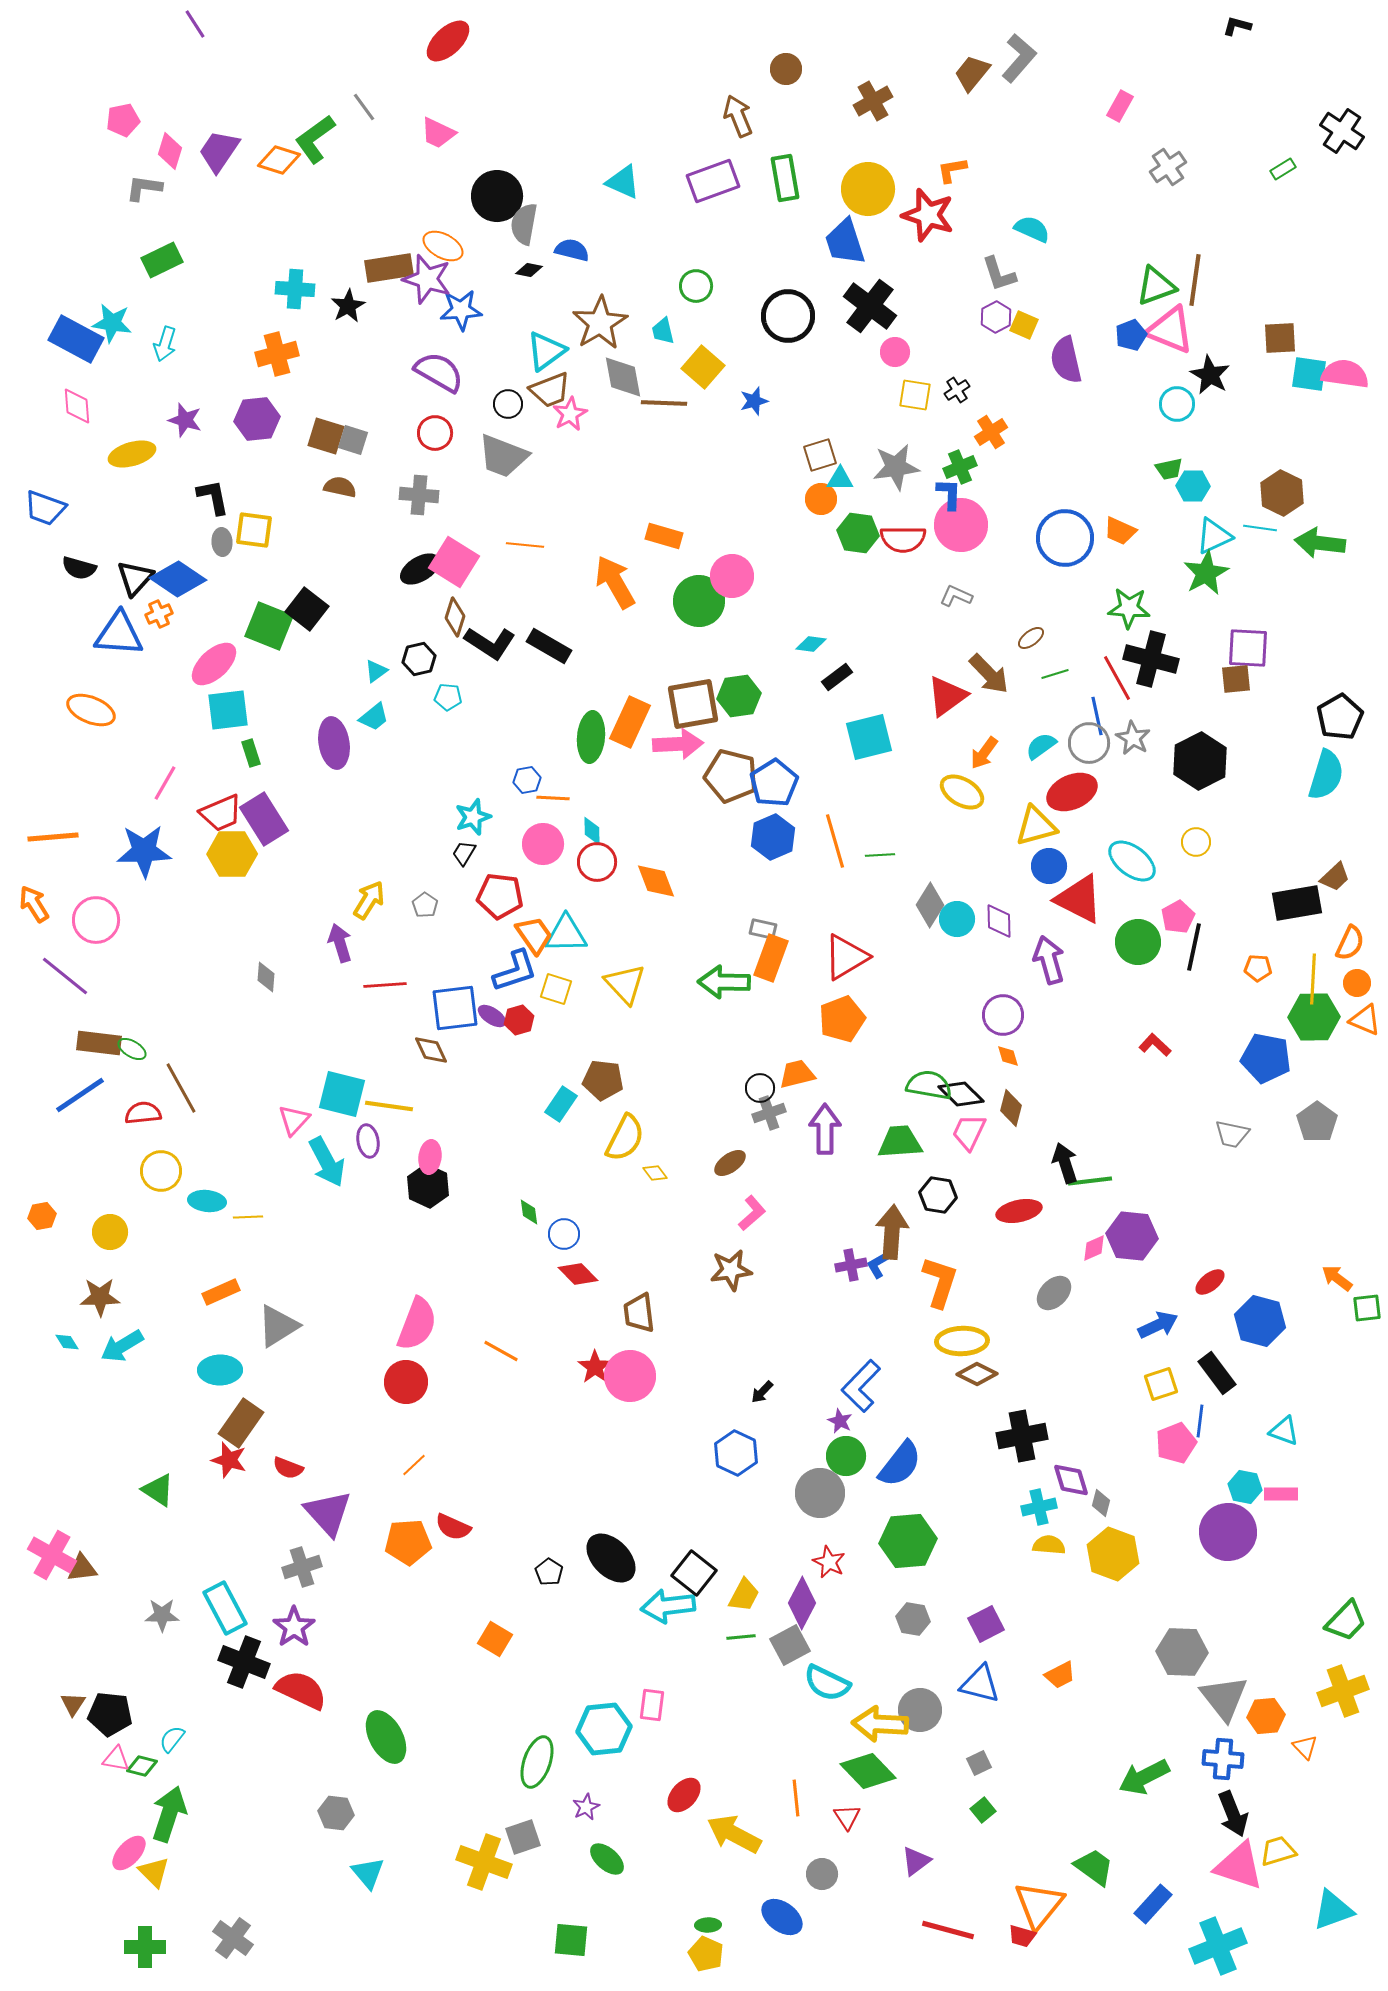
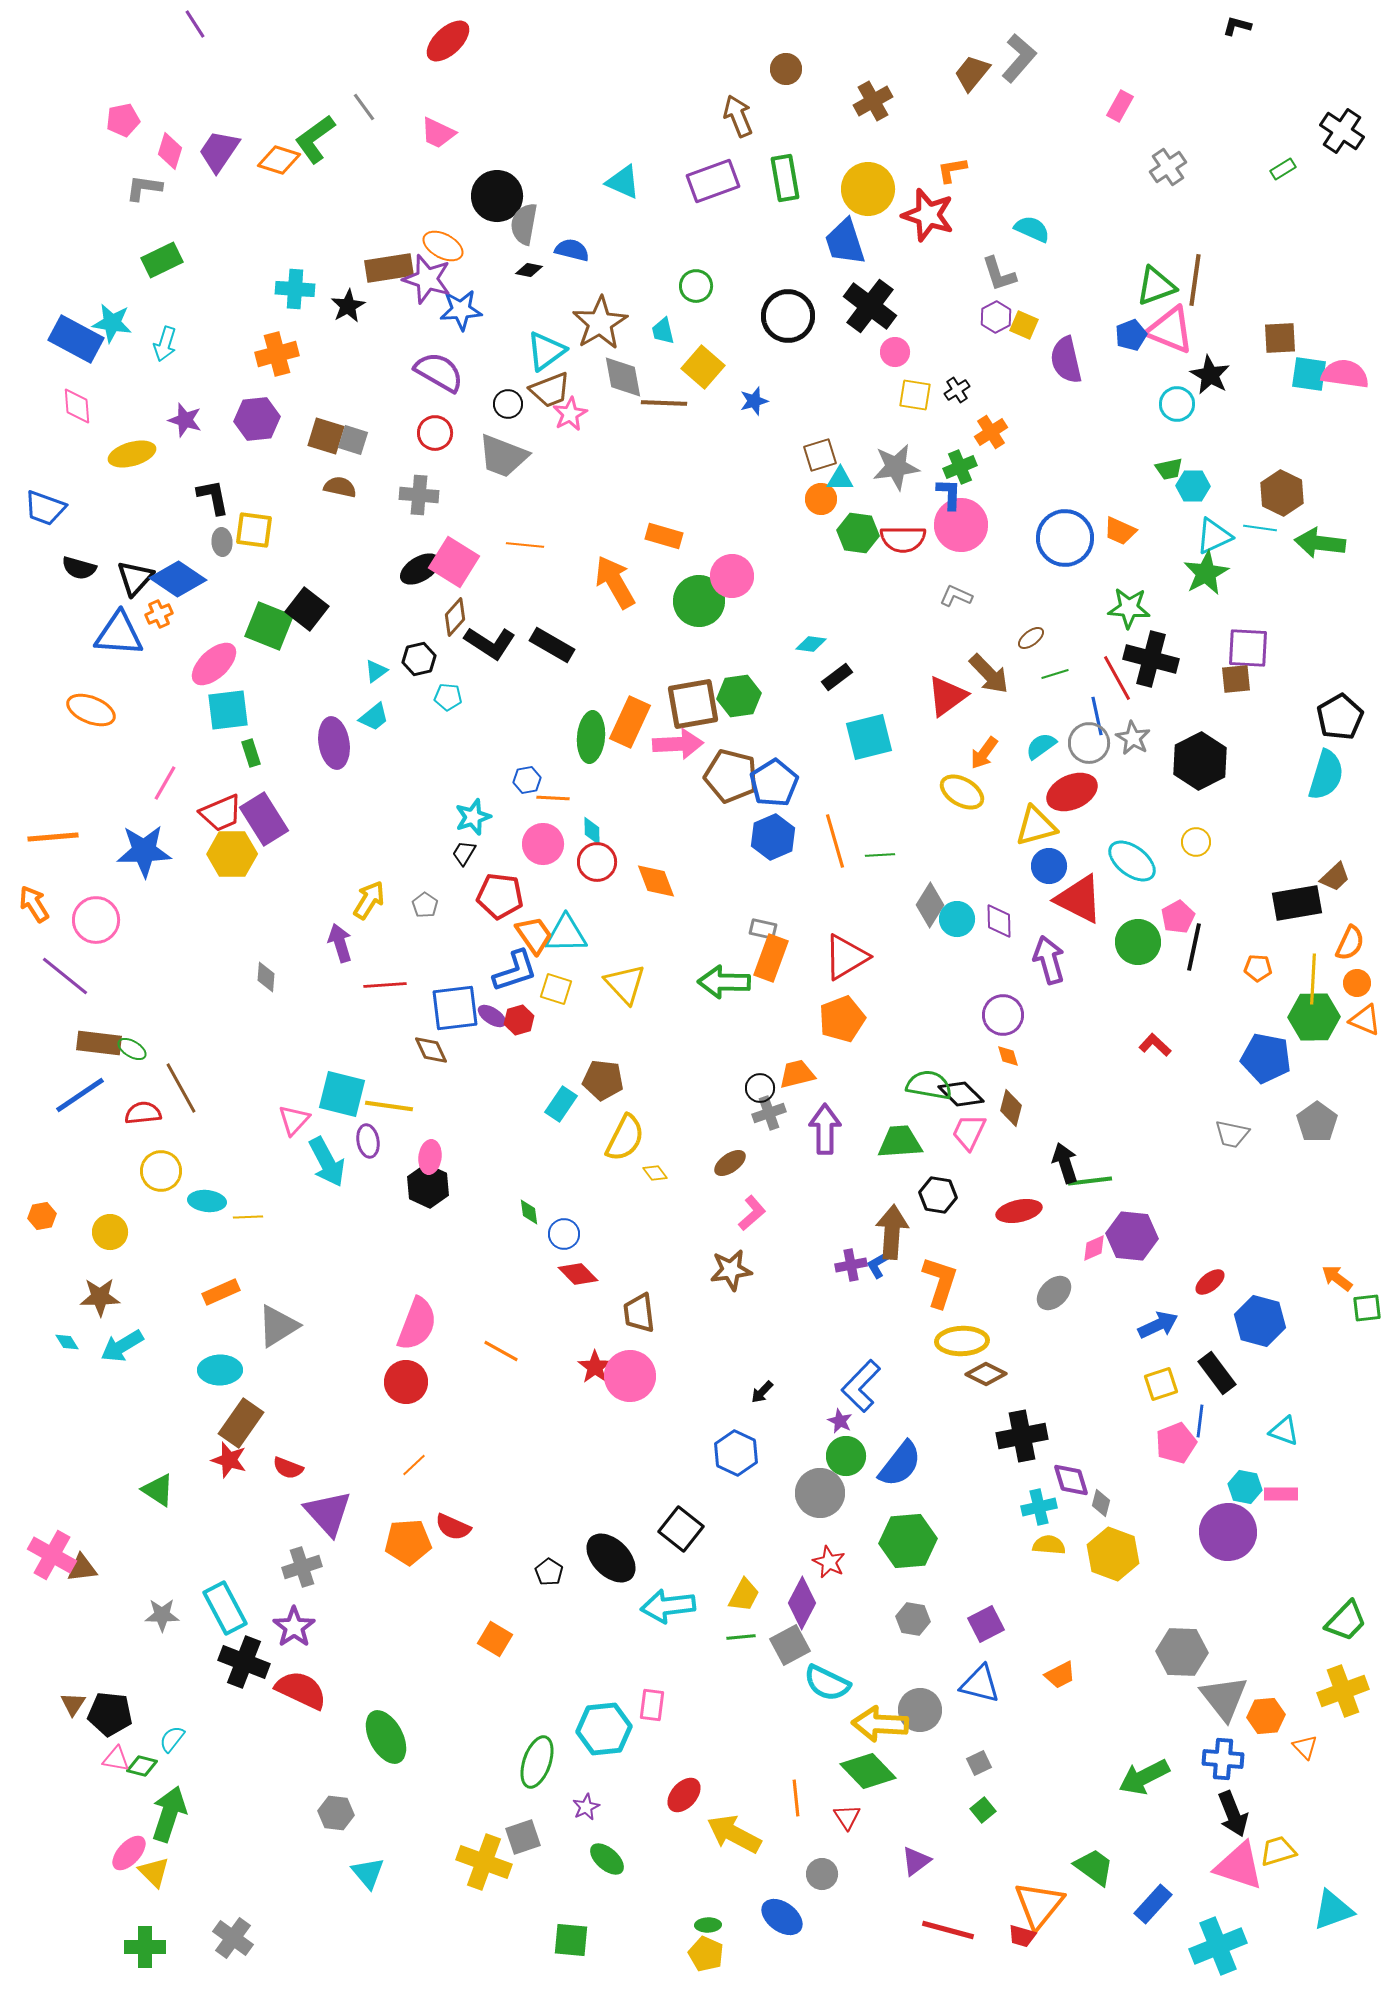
brown diamond at (455, 617): rotated 24 degrees clockwise
black rectangle at (549, 646): moved 3 px right, 1 px up
brown diamond at (977, 1374): moved 9 px right
black square at (694, 1573): moved 13 px left, 44 px up
